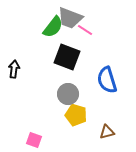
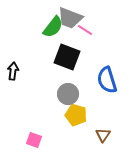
black arrow: moved 1 px left, 2 px down
brown triangle: moved 4 px left, 3 px down; rotated 42 degrees counterclockwise
